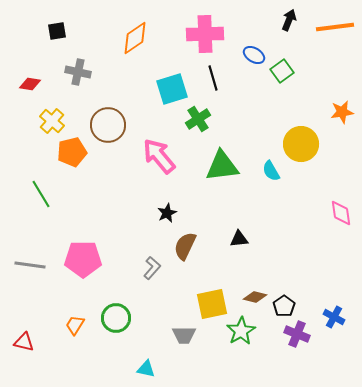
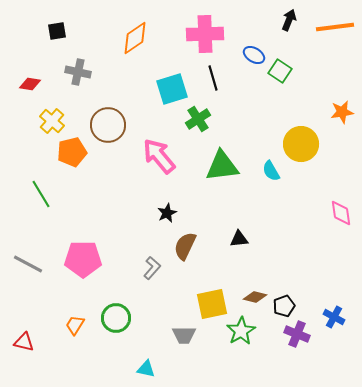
green square: moved 2 px left; rotated 20 degrees counterclockwise
gray line: moved 2 px left, 1 px up; rotated 20 degrees clockwise
black pentagon: rotated 15 degrees clockwise
